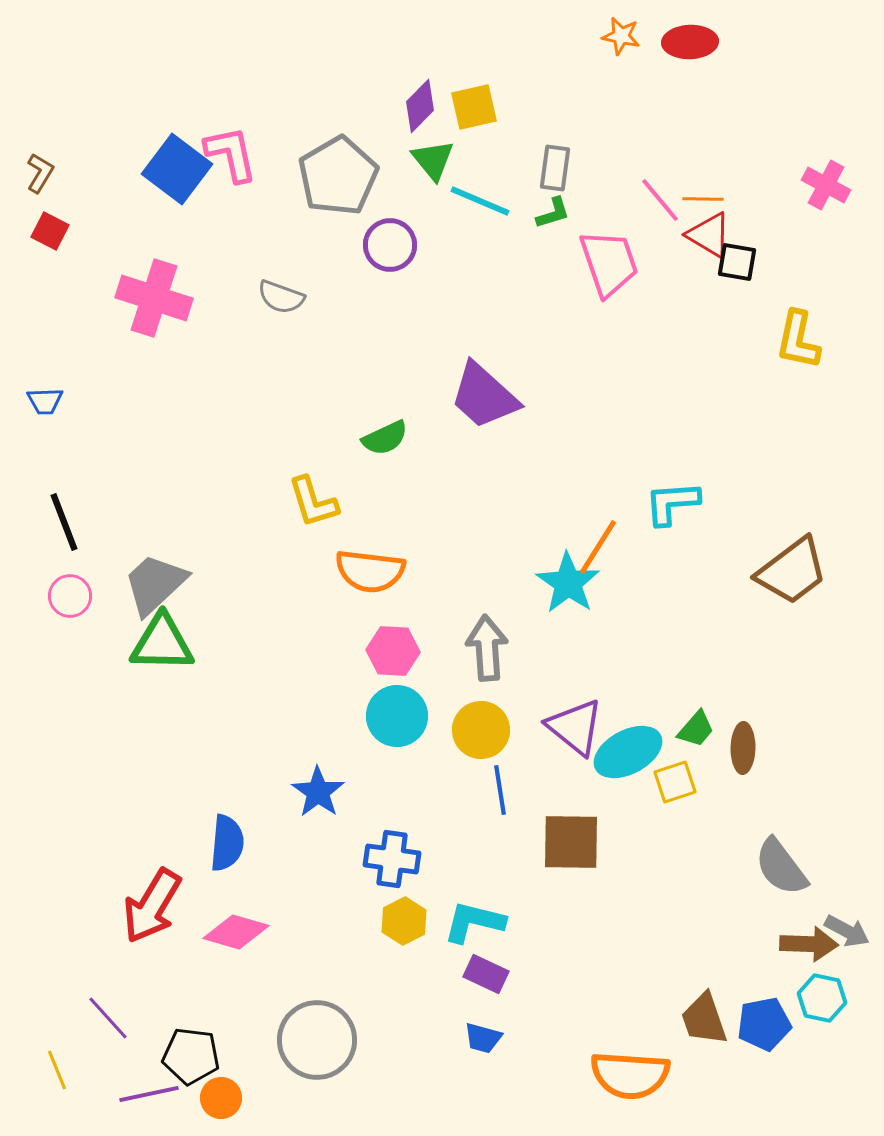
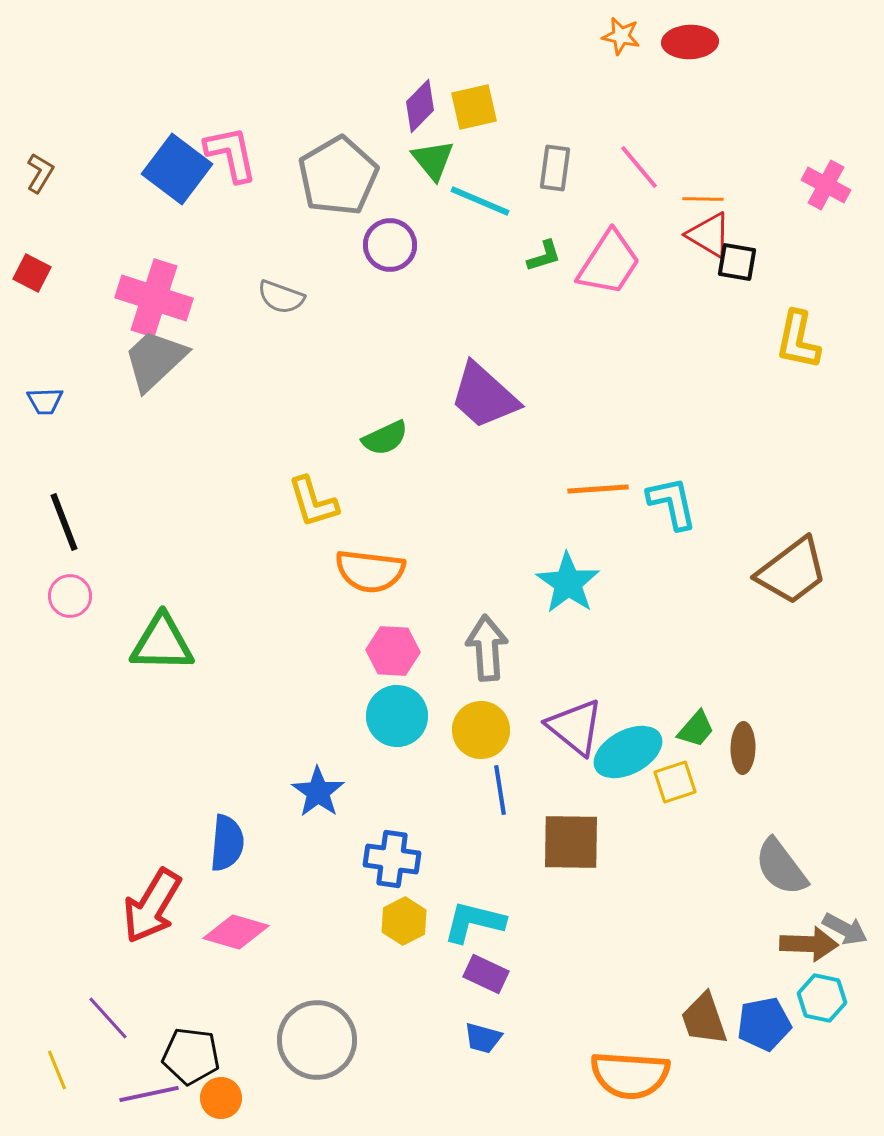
pink line at (660, 200): moved 21 px left, 33 px up
green L-shape at (553, 213): moved 9 px left, 43 px down
red square at (50, 231): moved 18 px left, 42 px down
pink trapezoid at (609, 263): rotated 52 degrees clockwise
cyan L-shape at (672, 503): rotated 82 degrees clockwise
orange line at (598, 547): moved 58 px up; rotated 54 degrees clockwise
gray trapezoid at (155, 584): moved 224 px up
gray arrow at (847, 931): moved 2 px left, 2 px up
